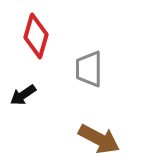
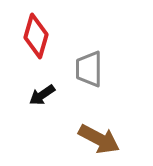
black arrow: moved 19 px right
